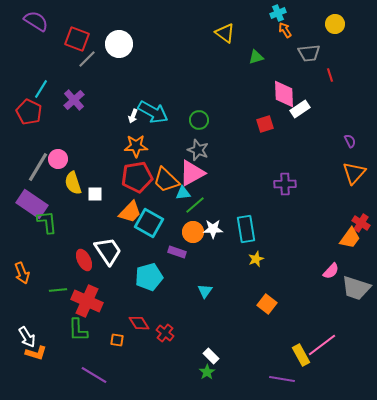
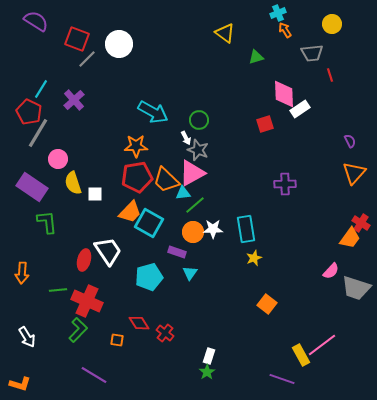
yellow circle at (335, 24): moved 3 px left
gray trapezoid at (309, 53): moved 3 px right
white arrow at (133, 116): moved 53 px right, 22 px down; rotated 48 degrees counterclockwise
gray line at (38, 167): moved 34 px up
purple rectangle at (32, 204): moved 17 px up
yellow star at (256, 259): moved 2 px left, 1 px up
red ellipse at (84, 260): rotated 40 degrees clockwise
orange arrow at (22, 273): rotated 25 degrees clockwise
cyan triangle at (205, 291): moved 15 px left, 18 px up
green L-shape at (78, 330): rotated 135 degrees counterclockwise
orange L-shape at (36, 353): moved 16 px left, 31 px down
white rectangle at (211, 356): moved 2 px left; rotated 63 degrees clockwise
purple line at (282, 379): rotated 10 degrees clockwise
